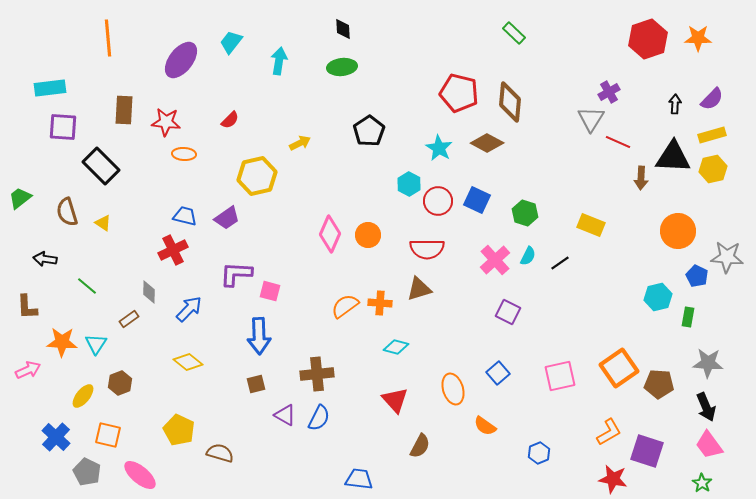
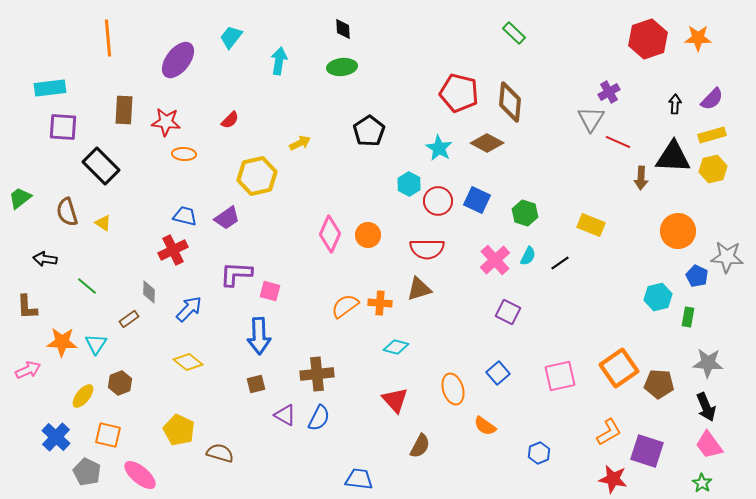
cyan trapezoid at (231, 42): moved 5 px up
purple ellipse at (181, 60): moved 3 px left
